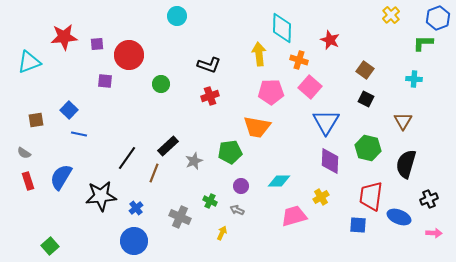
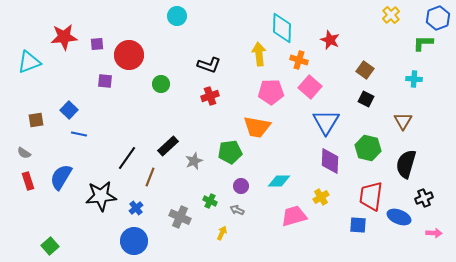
brown line at (154, 173): moved 4 px left, 4 px down
black cross at (429, 199): moved 5 px left, 1 px up
